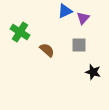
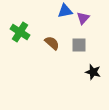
blue triangle: rotated 14 degrees clockwise
brown semicircle: moved 5 px right, 7 px up
